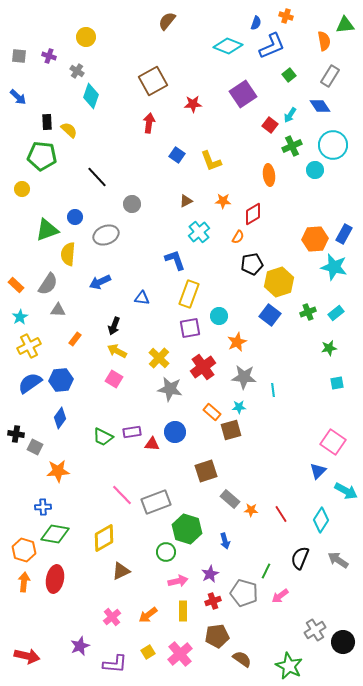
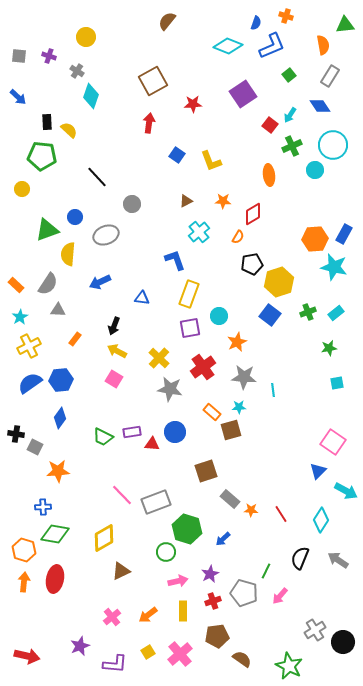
orange semicircle at (324, 41): moved 1 px left, 4 px down
blue arrow at (225, 541): moved 2 px left, 2 px up; rotated 63 degrees clockwise
pink arrow at (280, 596): rotated 12 degrees counterclockwise
